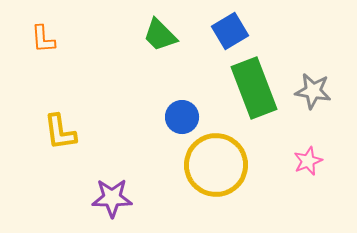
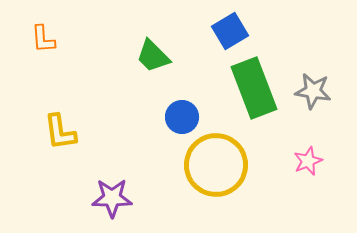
green trapezoid: moved 7 px left, 21 px down
